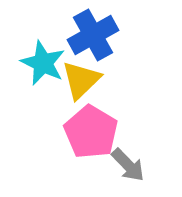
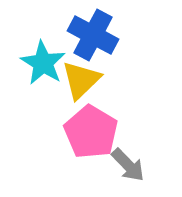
blue cross: rotated 33 degrees counterclockwise
cyan star: rotated 6 degrees clockwise
